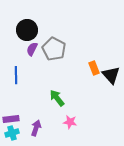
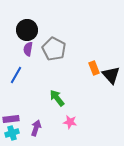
purple semicircle: moved 4 px left; rotated 16 degrees counterclockwise
blue line: rotated 30 degrees clockwise
